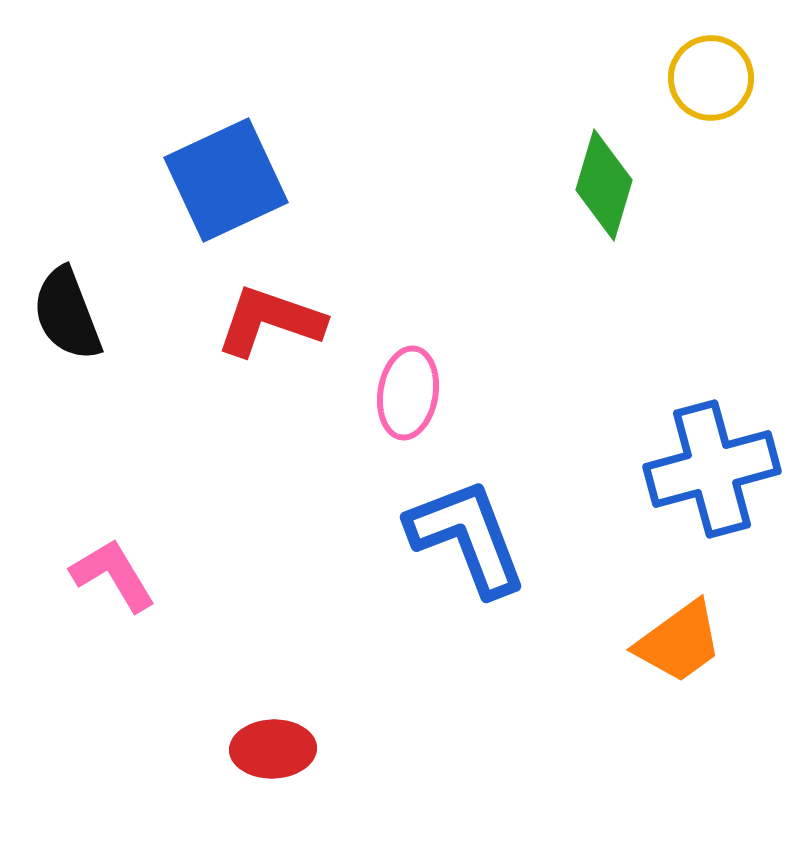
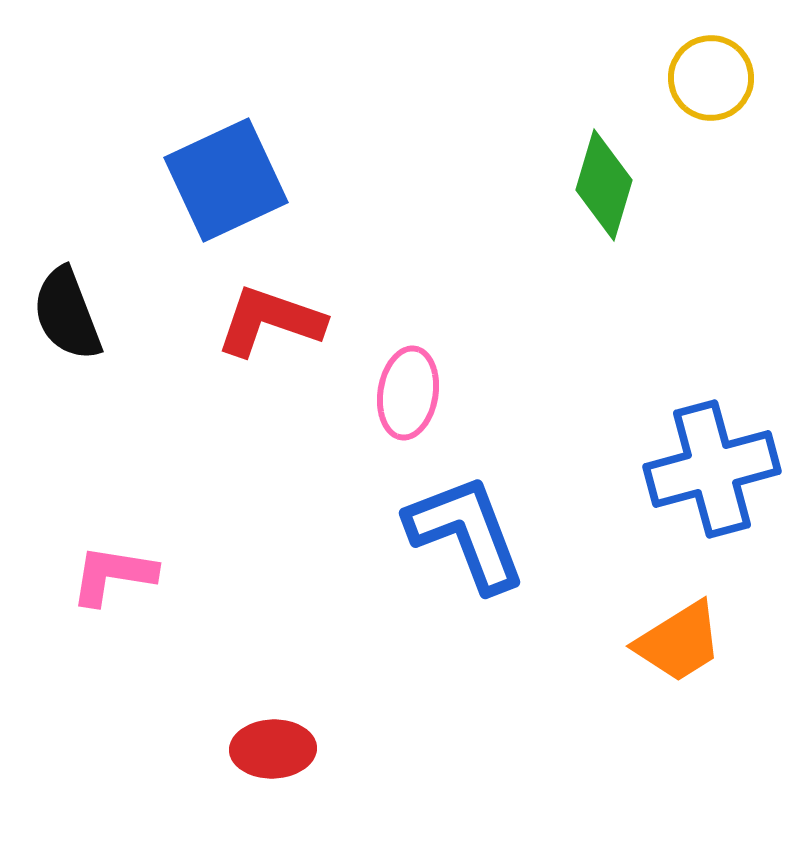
blue L-shape: moved 1 px left, 4 px up
pink L-shape: rotated 50 degrees counterclockwise
orange trapezoid: rotated 4 degrees clockwise
